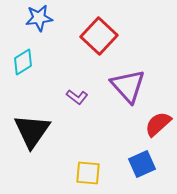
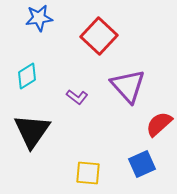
cyan diamond: moved 4 px right, 14 px down
red semicircle: moved 1 px right
